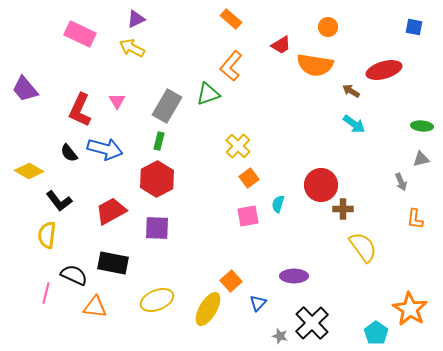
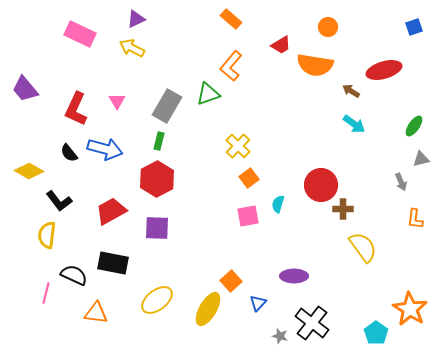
blue square at (414, 27): rotated 30 degrees counterclockwise
red L-shape at (80, 110): moved 4 px left, 1 px up
green ellipse at (422, 126): moved 8 px left; rotated 60 degrees counterclockwise
yellow ellipse at (157, 300): rotated 16 degrees counterclockwise
orange triangle at (95, 307): moved 1 px right, 6 px down
black cross at (312, 323): rotated 8 degrees counterclockwise
